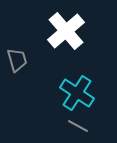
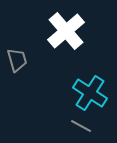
cyan cross: moved 13 px right
gray line: moved 3 px right
